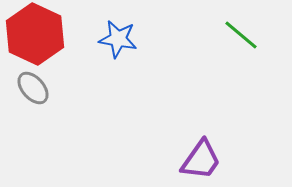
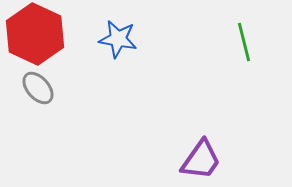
green line: moved 3 px right, 7 px down; rotated 36 degrees clockwise
gray ellipse: moved 5 px right
